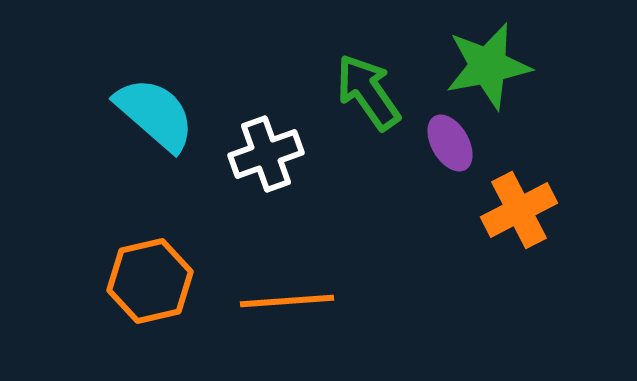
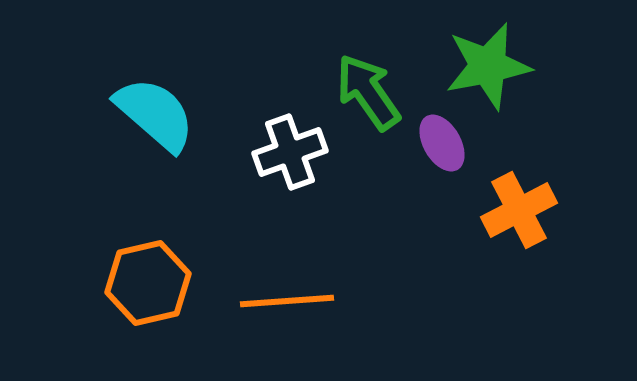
purple ellipse: moved 8 px left
white cross: moved 24 px right, 2 px up
orange hexagon: moved 2 px left, 2 px down
